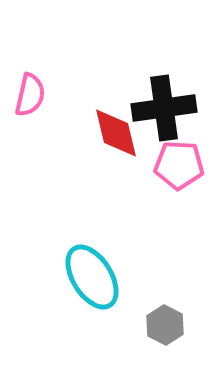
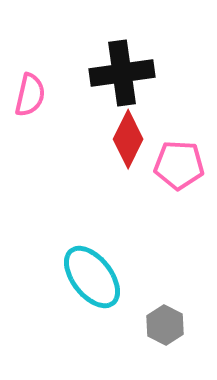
black cross: moved 42 px left, 35 px up
red diamond: moved 12 px right, 6 px down; rotated 40 degrees clockwise
cyan ellipse: rotated 6 degrees counterclockwise
